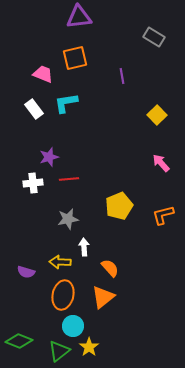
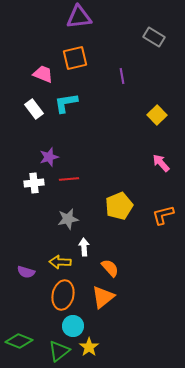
white cross: moved 1 px right
